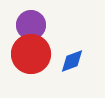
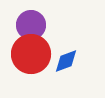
blue diamond: moved 6 px left
